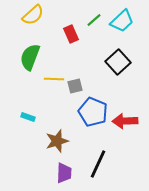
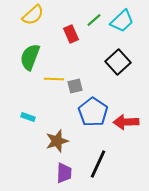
blue pentagon: rotated 12 degrees clockwise
red arrow: moved 1 px right, 1 px down
